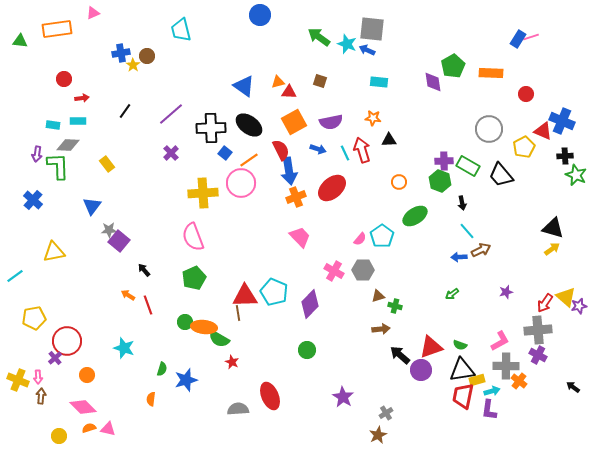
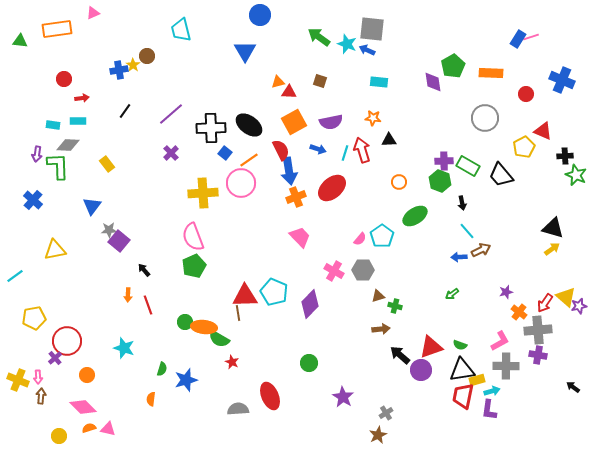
blue cross at (121, 53): moved 2 px left, 17 px down
blue triangle at (244, 86): moved 1 px right, 35 px up; rotated 25 degrees clockwise
blue cross at (562, 121): moved 41 px up
gray circle at (489, 129): moved 4 px left, 11 px up
cyan line at (345, 153): rotated 42 degrees clockwise
yellow triangle at (54, 252): moved 1 px right, 2 px up
green pentagon at (194, 278): moved 12 px up
orange arrow at (128, 295): rotated 120 degrees counterclockwise
green circle at (307, 350): moved 2 px right, 13 px down
purple cross at (538, 355): rotated 18 degrees counterclockwise
orange cross at (519, 381): moved 69 px up
